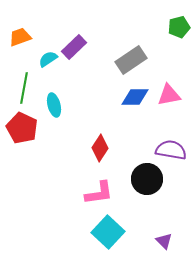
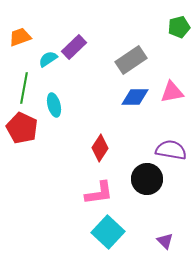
pink triangle: moved 3 px right, 3 px up
purple triangle: moved 1 px right
